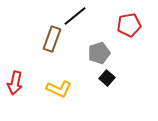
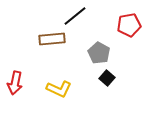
brown rectangle: rotated 65 degrees clockwise
gray pentagon: rotated 25 degrees counterclockwise
